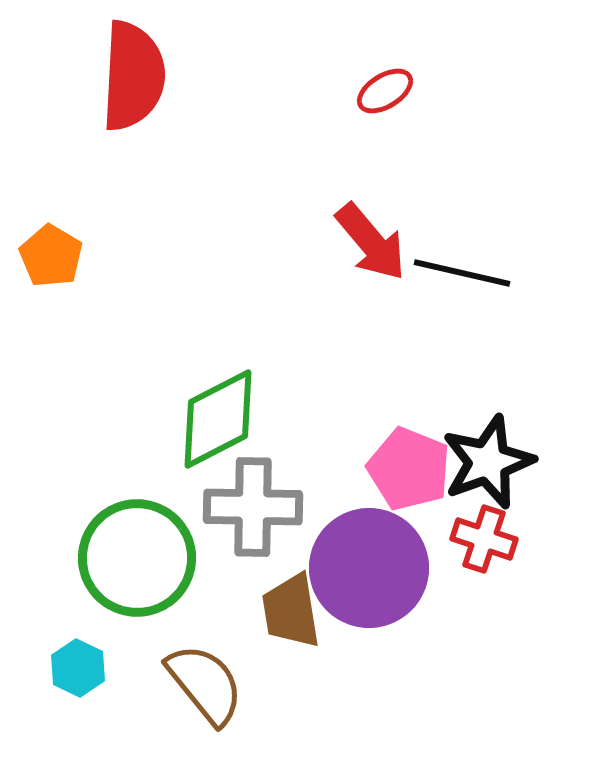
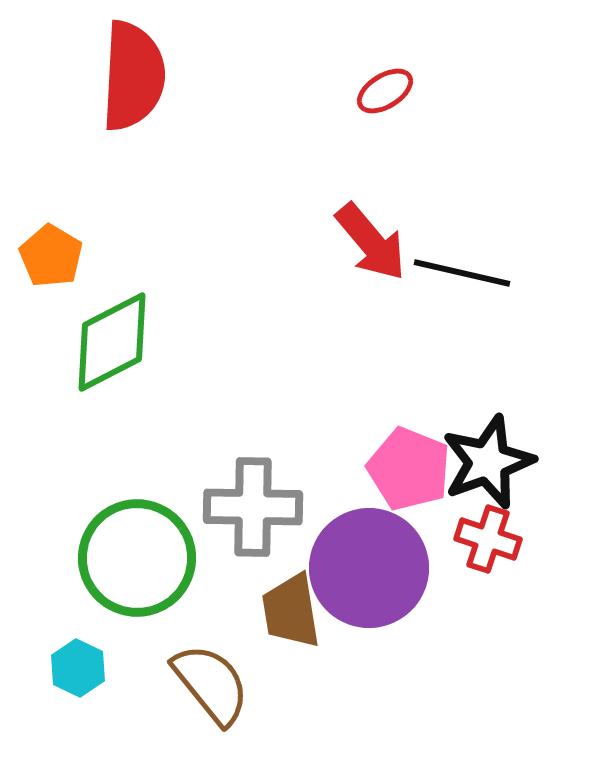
green diamond: moved 106 px left, 77 px up
red cross: moved 4 px right
brown semicircle: moved 6 px right
